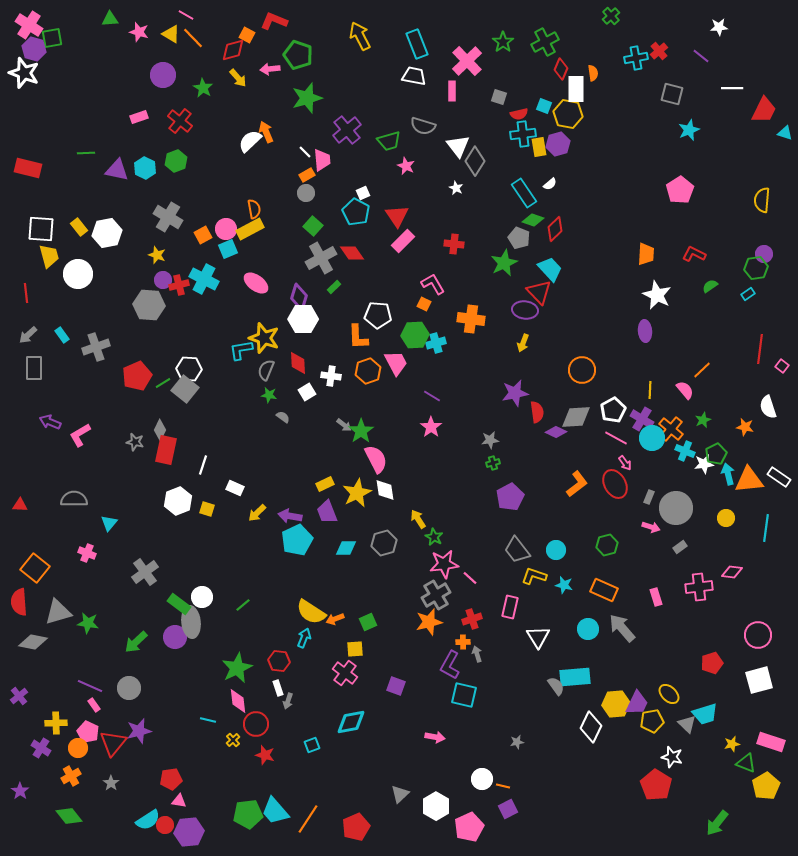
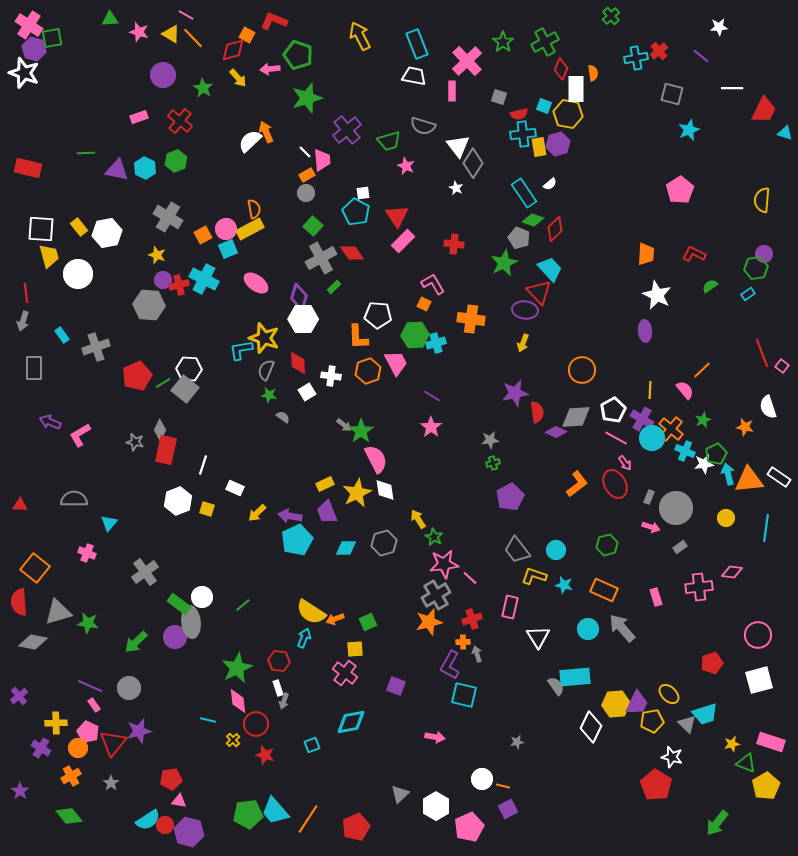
gray diamond at (475, 161): moved 2 px left, 2 px down
white square at (363, 193): rotated 16 degrees clockwise
gray arrow at (28, 335): moved 5 px left, 14 px up; rotated 30 degrees counterclockwise
red line at (760, 349): moved 2 px right, 4 px down; rotated 28 degrees counterclockwise
gray arrow at (288, 701): moved 4 px left
purple hexagon at (189, 832): rotated 20 degrees clockwise
